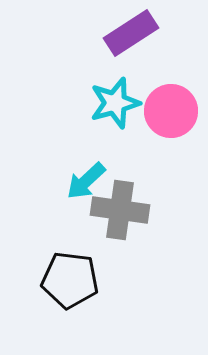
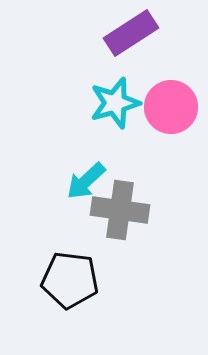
pink circle: moved 4 px up
